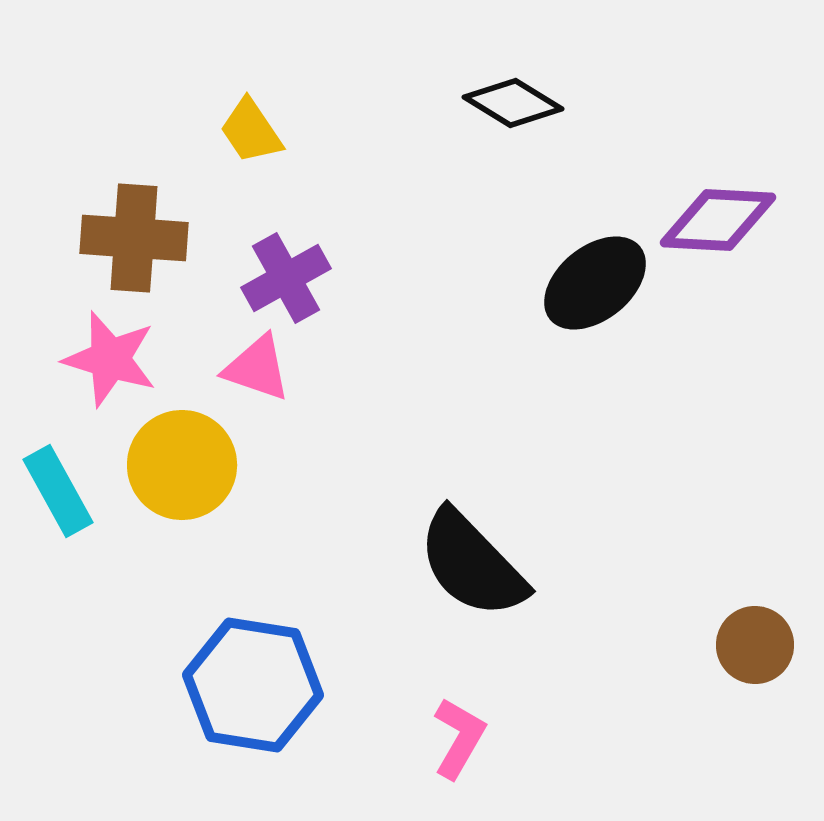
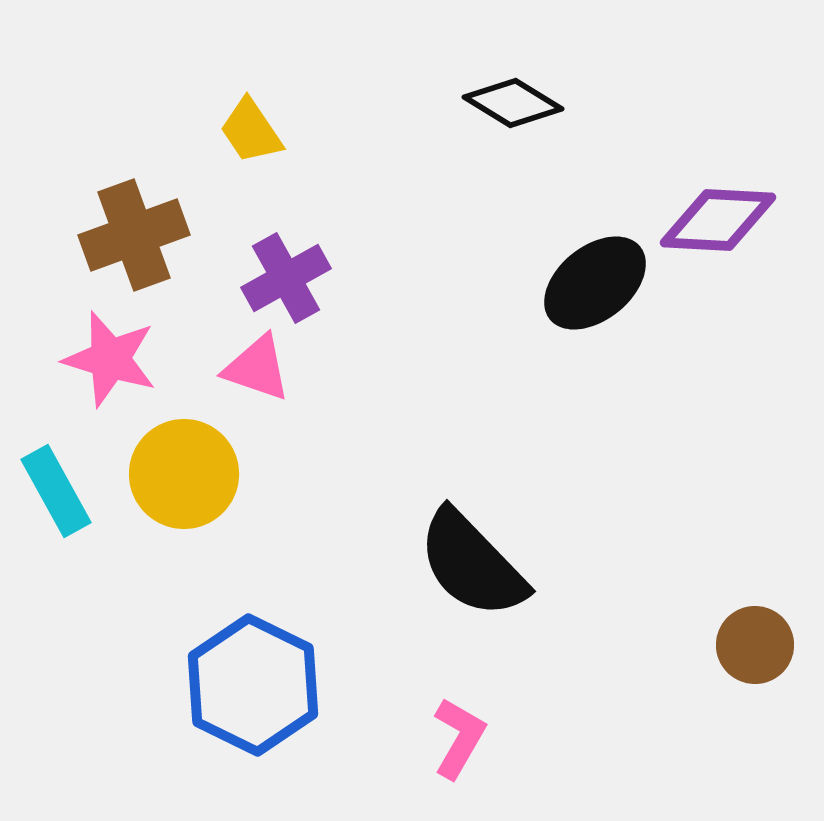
brown cross: moved 3 px up; rotated 24 degrees counterclockwise
yellow circle: moved 2 px right, 9 px down
cyan rectangle: moved 2 px left
blue hexagon: rotated 17 degrees clockwise
